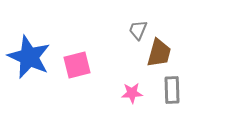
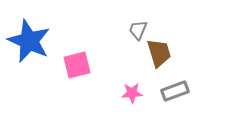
brown trapezoid: rotated 32 degrees counterclockwise
blue star: moved 16 px up
gray rectangle: moved 3 px right, 1 px down; rotated 72 degrees clockwise
